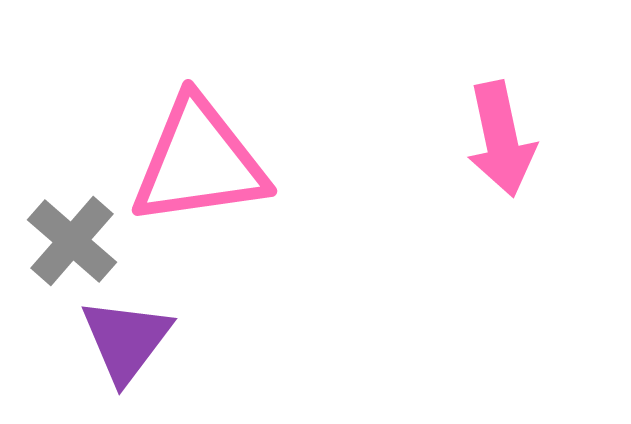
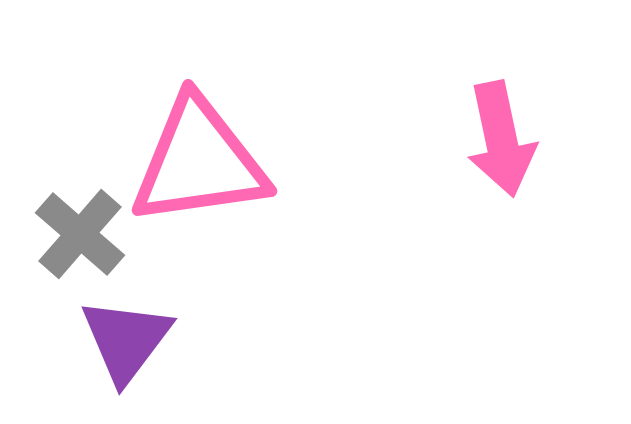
gray cross: moved 8 px right, 7 px up
